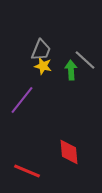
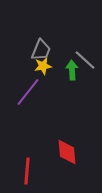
yellow star: rotated 24 degrees counterclockwise
green arrow: moved 1 px right
purple line: moved 6 px right, 8 px up
red diamond: moved 2 px left
red line: rotated 72 degrees clockwise
